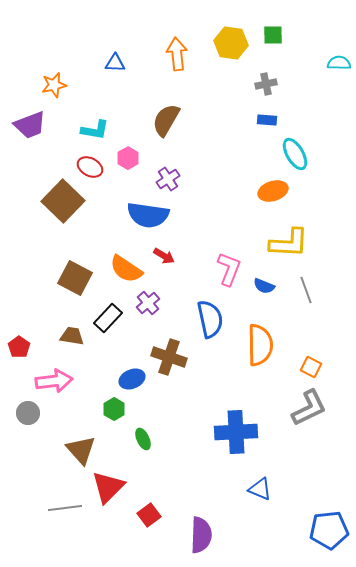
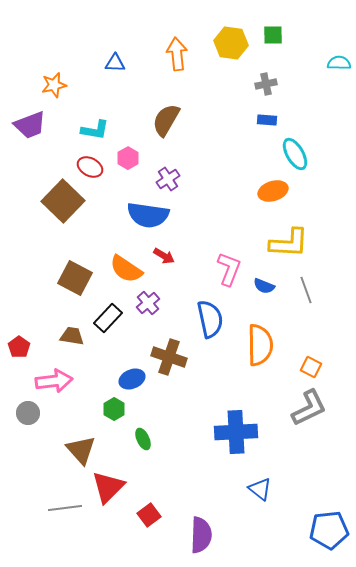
blue triangle at (260, 489): rotated 15 degrees clockwise
